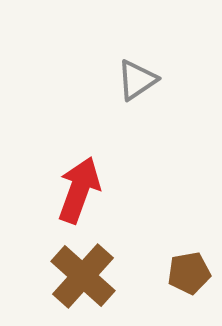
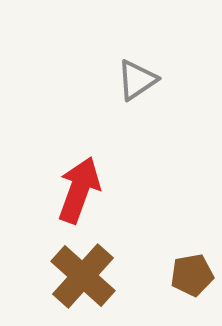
brown pentagon: moved 3 px right, 2 px down
